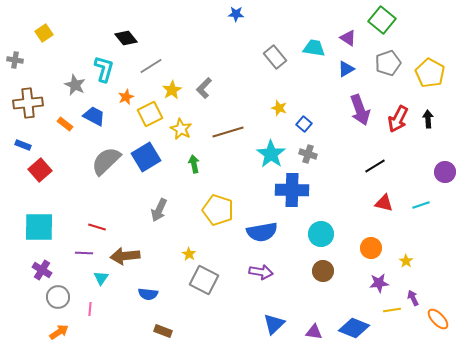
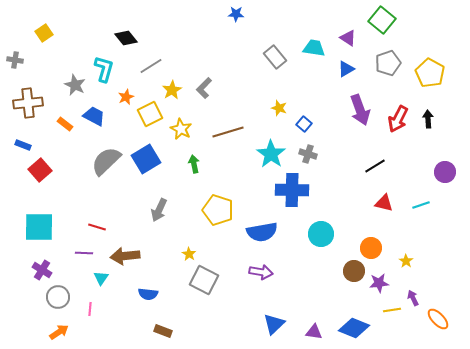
blue square at (146, 157): moved 2 px down
brown circle at (323, 271): moved 31 px right
